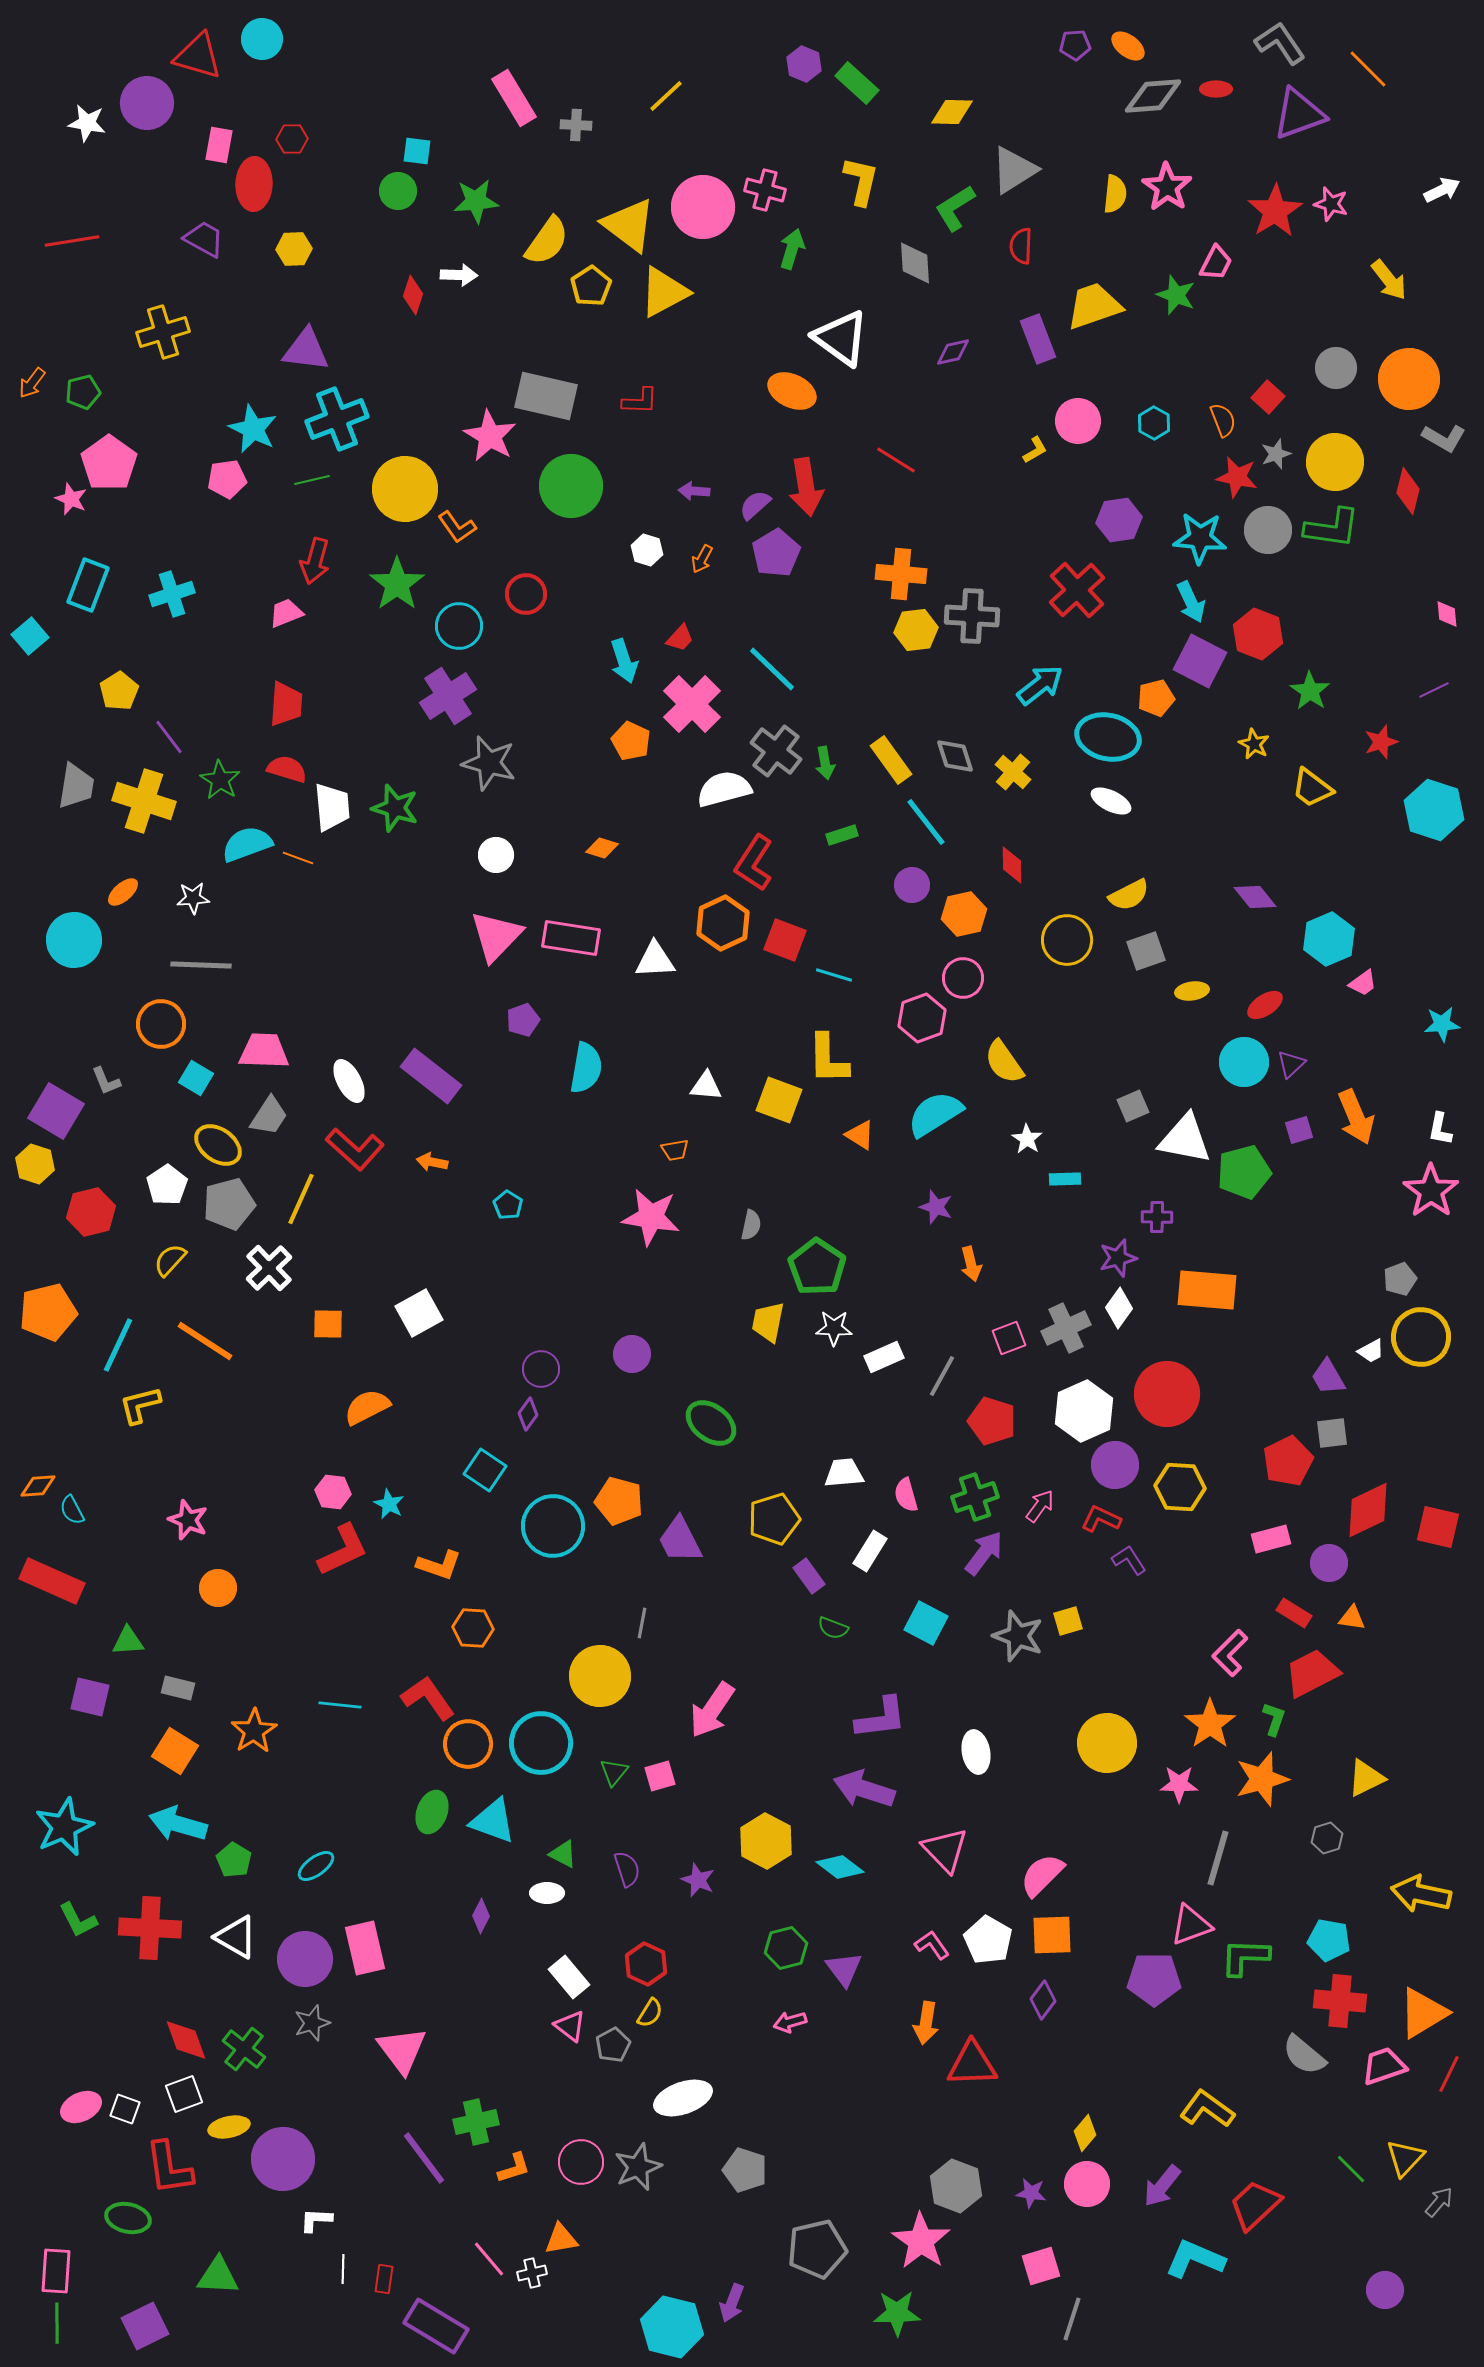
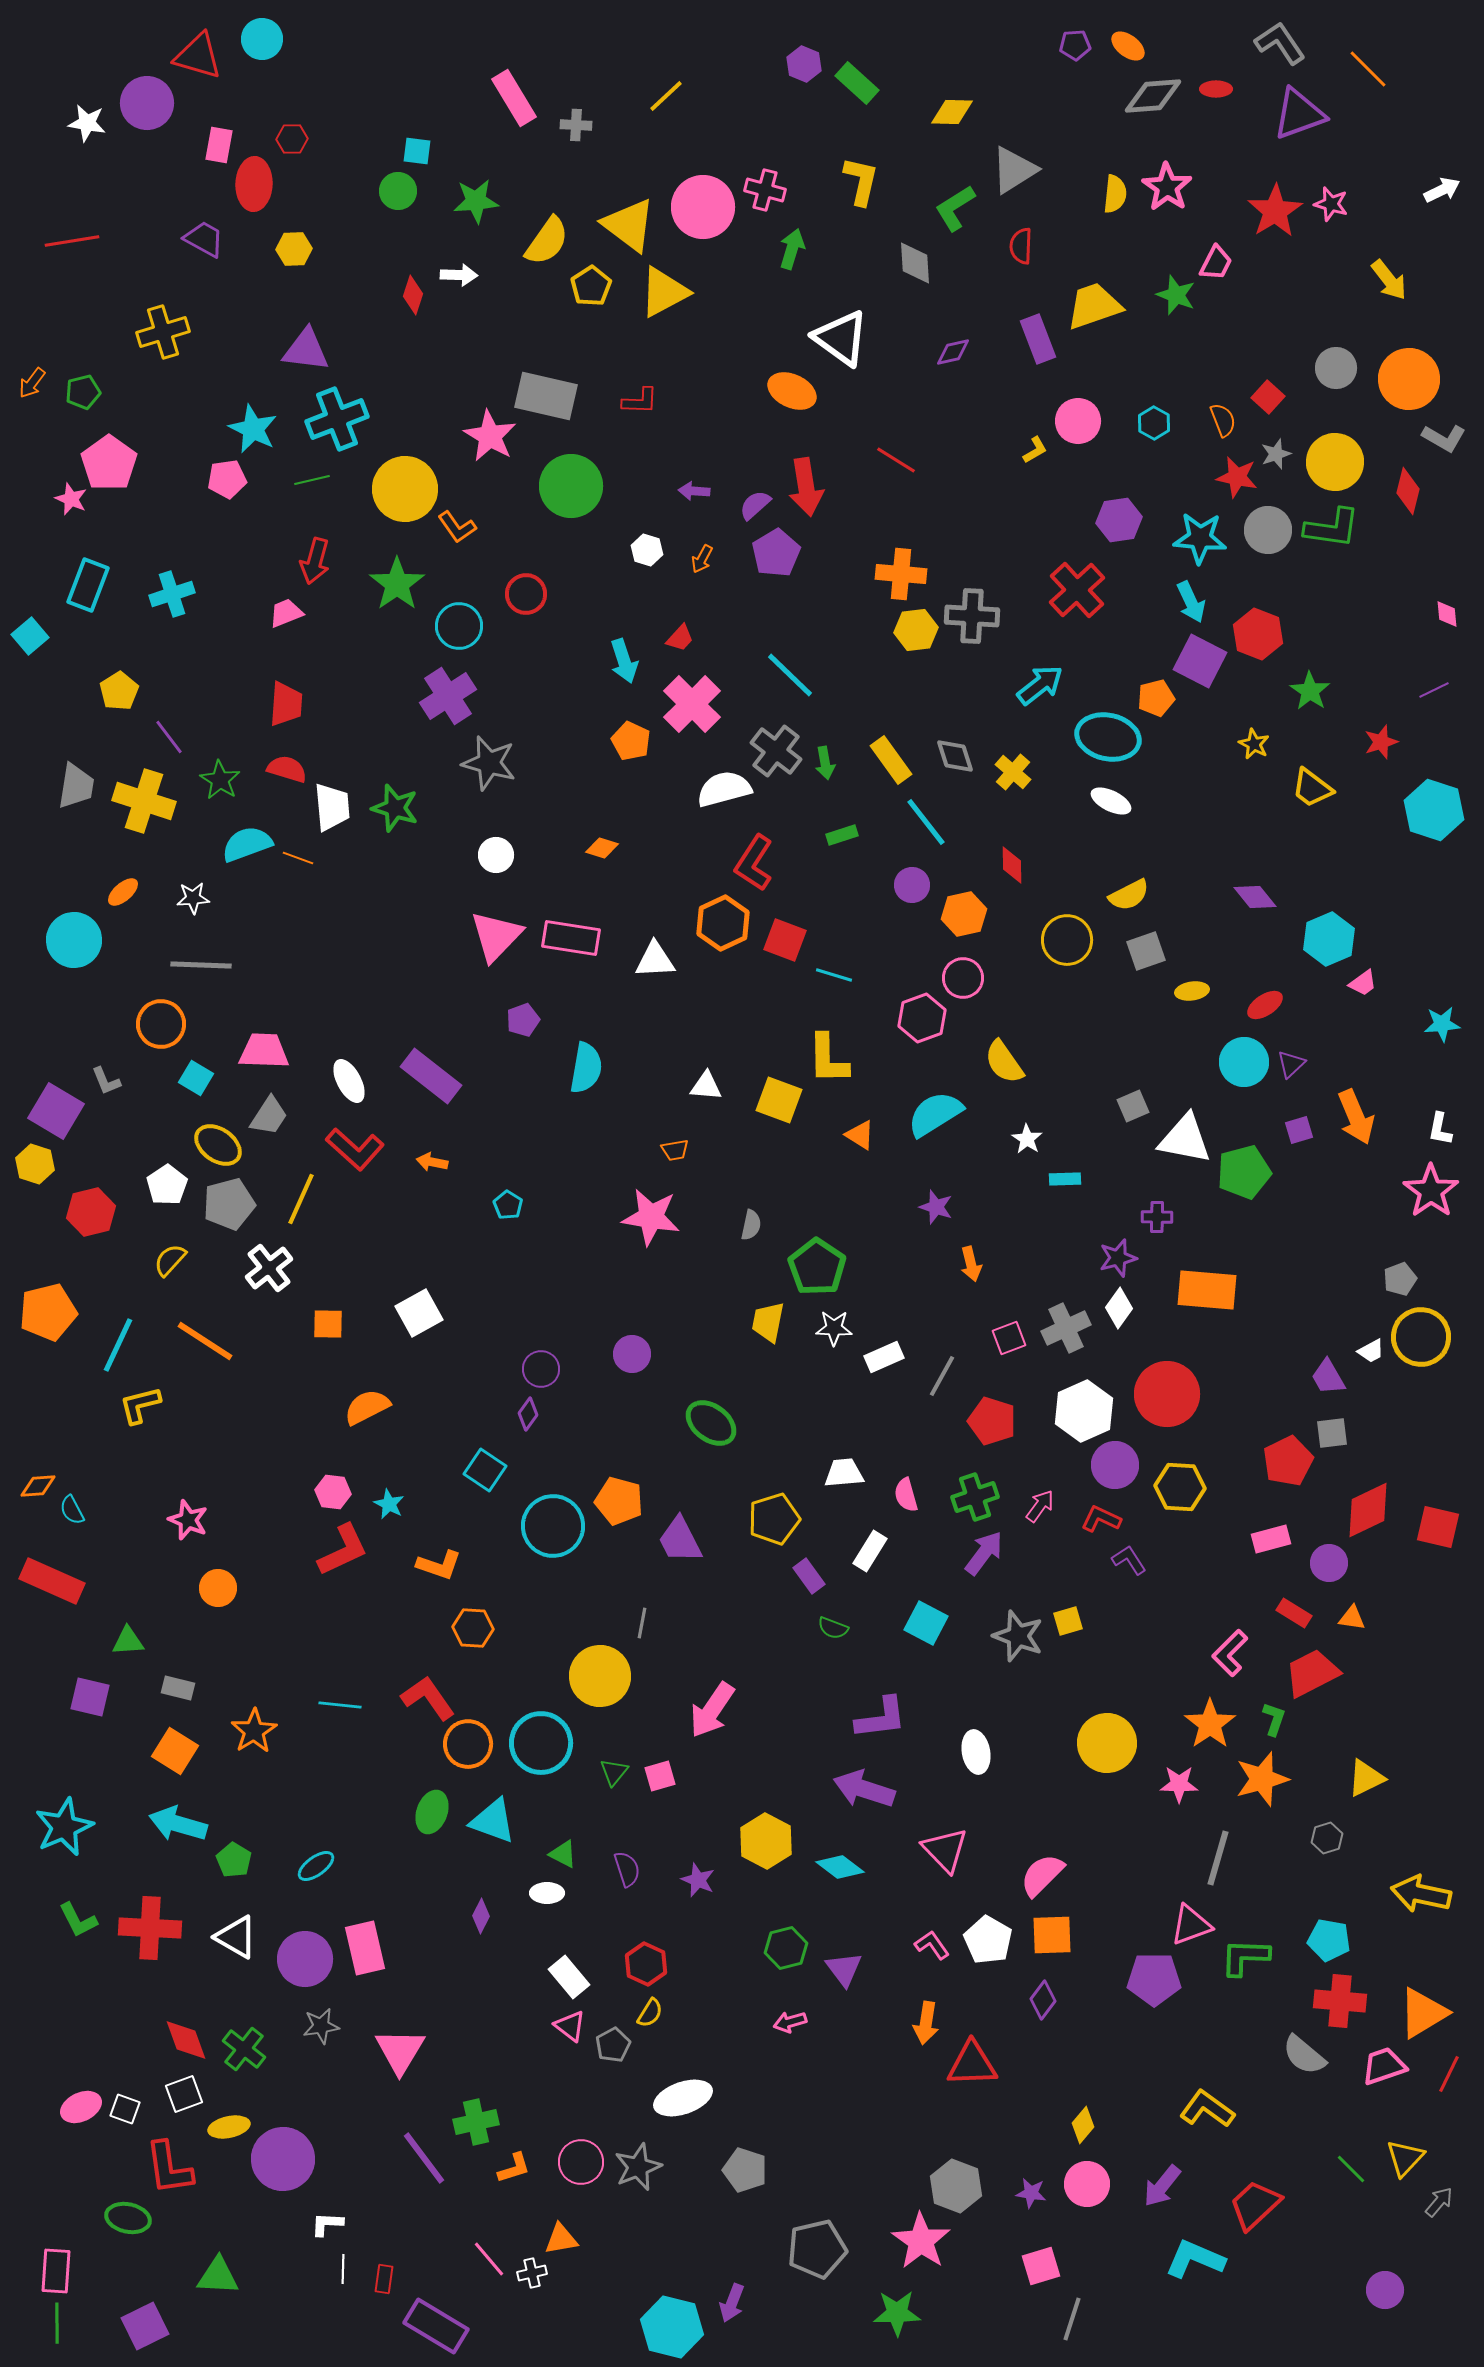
cyan line at (772, 669): moved 18 px right, 6 px down
white cross at (269, 1268): rotated 6 degrees clockwise
gray star at (312, 2023): moved 9 px right, 3 px down; rotated 9 degrees clockwise
pink triangle at (402, 2050): moved 2 px left, 1 px down; rotated 8 degrees clockwise
yellow diamond at (1085, 2133): moved 2 px left, 8 px up
white L-shape at (316, 2220): moved 11 px right, 4 px down
